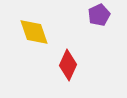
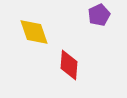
red diamond: moved 1 px right; rotated 20 degrees counterclockwise
